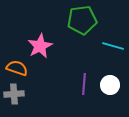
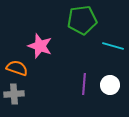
pink star: rotated 25 degrees counterclockwise
